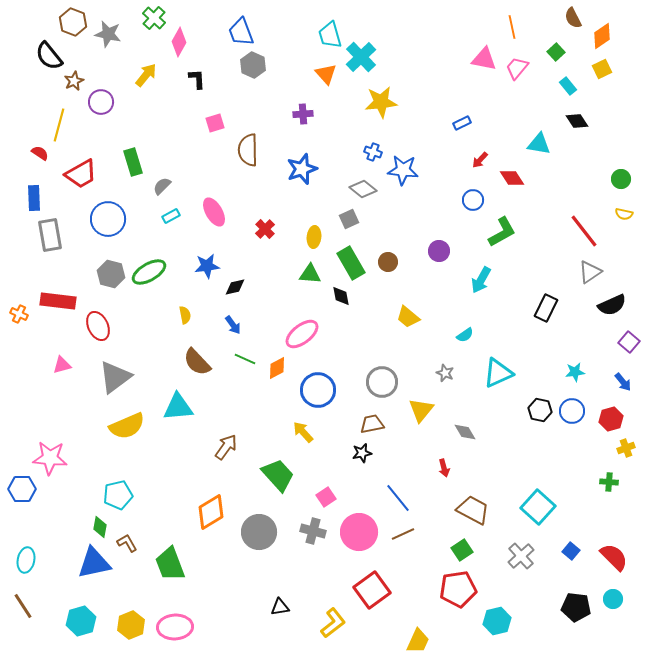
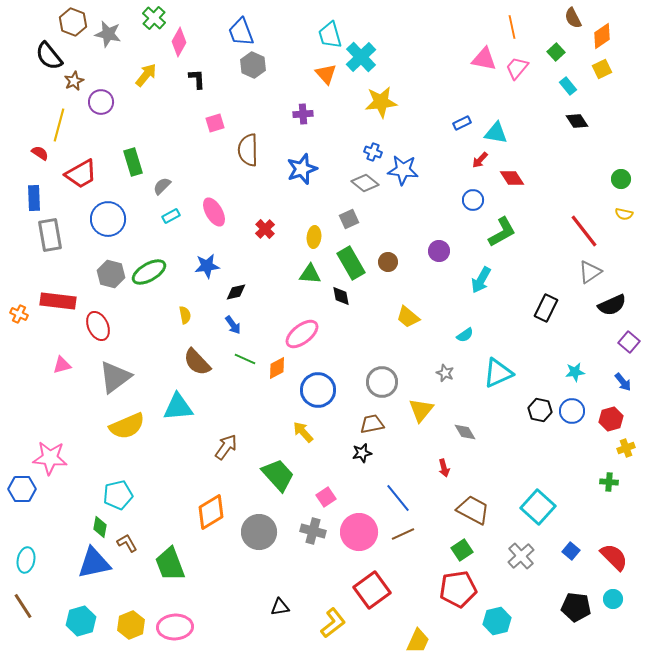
cyan triangle at (539, 144): moved 43 px left, 11 px up
gray diamond at (363, 189): moved 2 px right, 6 px up
black diamond at (235, 287): moved 1 px right, 5 px down
